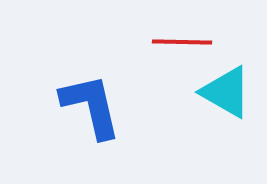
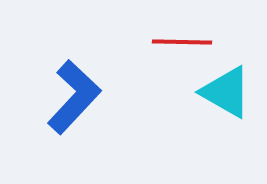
blue L-shape: moved 17 px left, 9 px up; rotated 56 degrees clockwise
